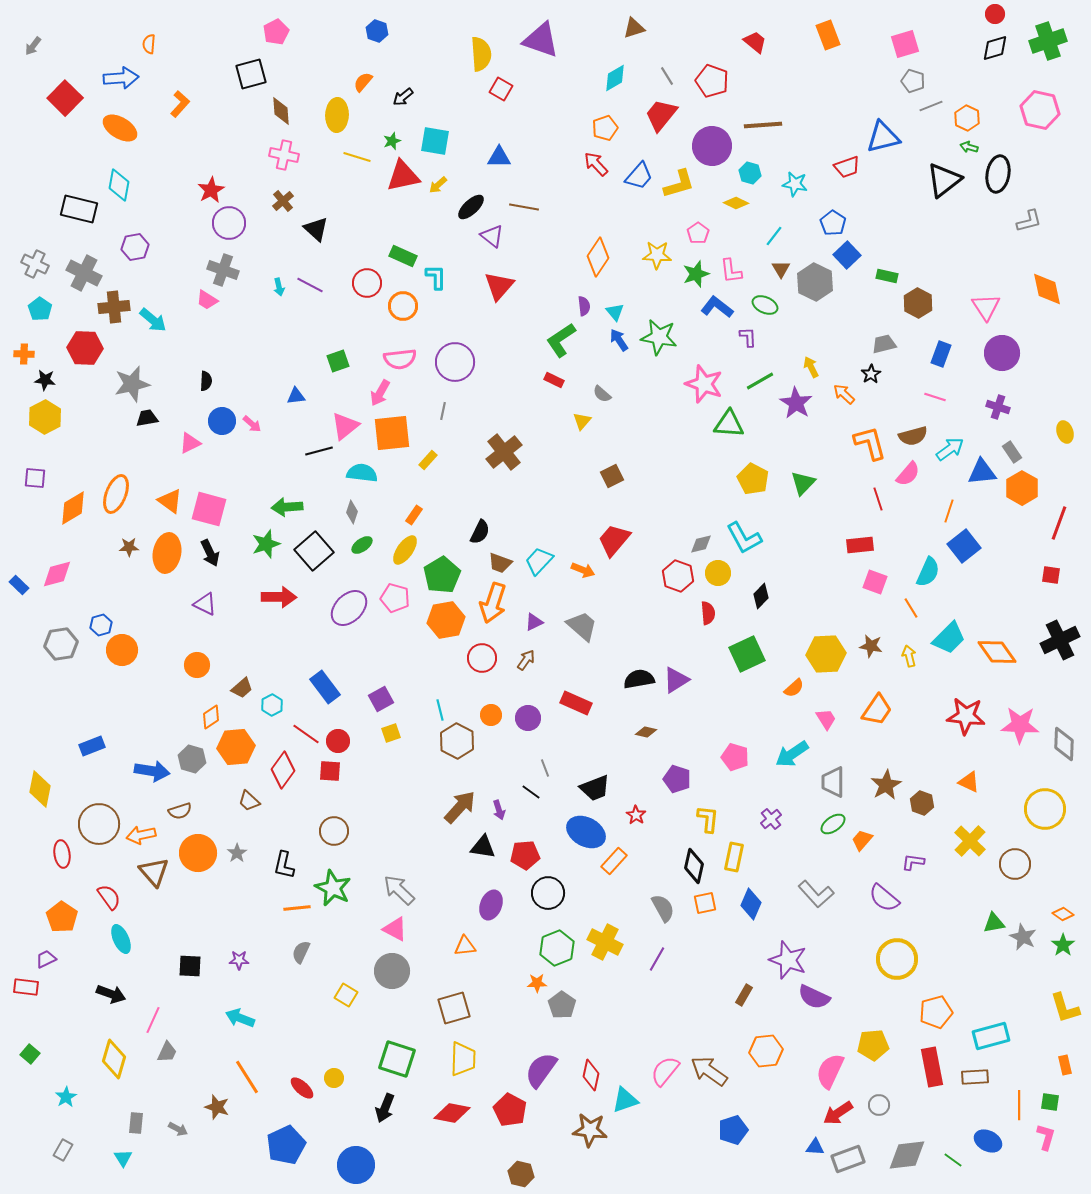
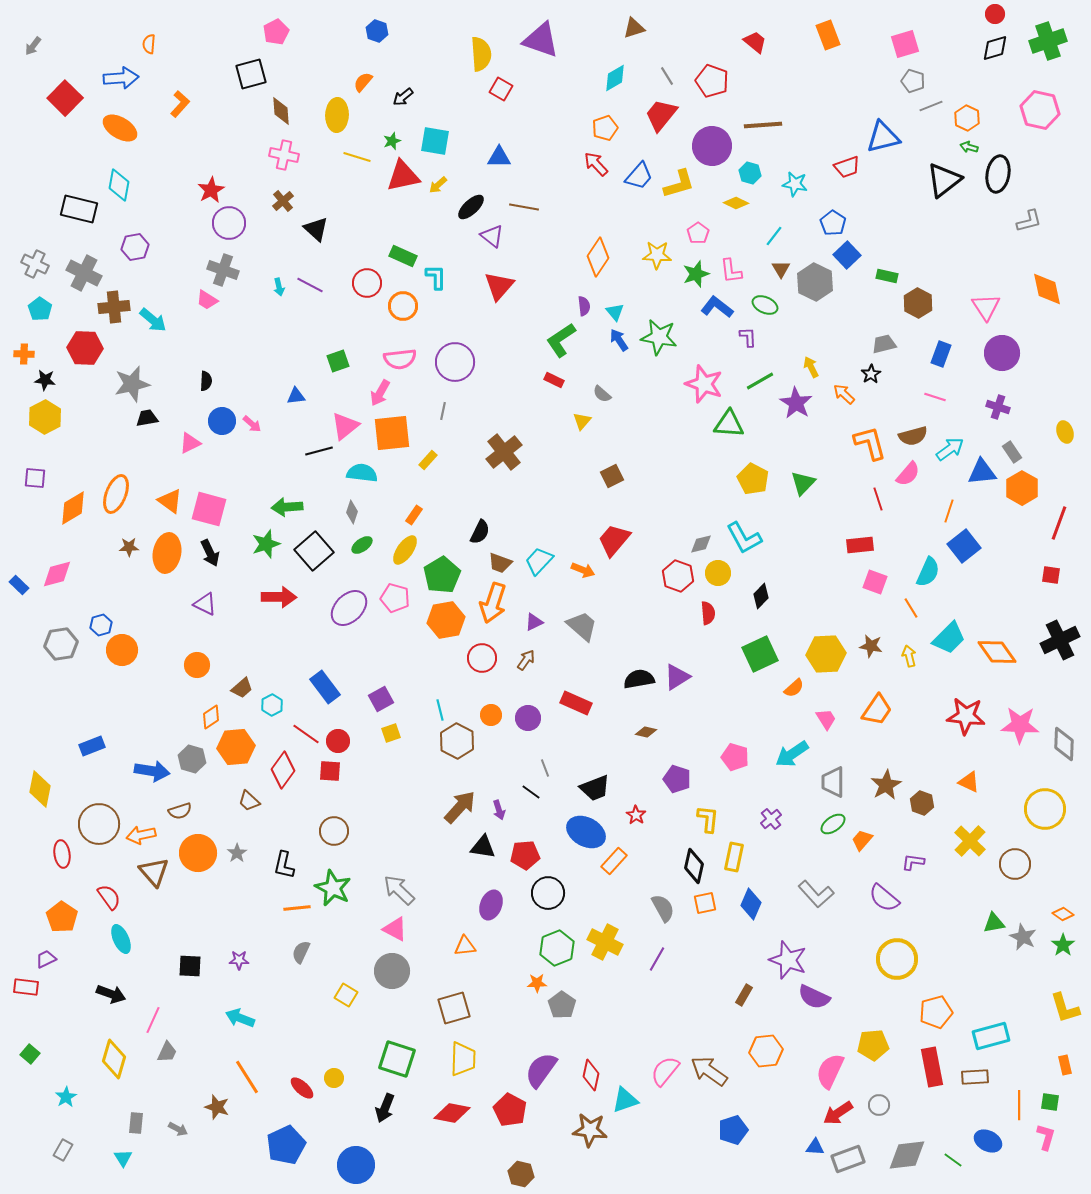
green square at (747, 654): moved 13 px right
purple triangle at (676, 680): moved 1 px right, 3 px up
